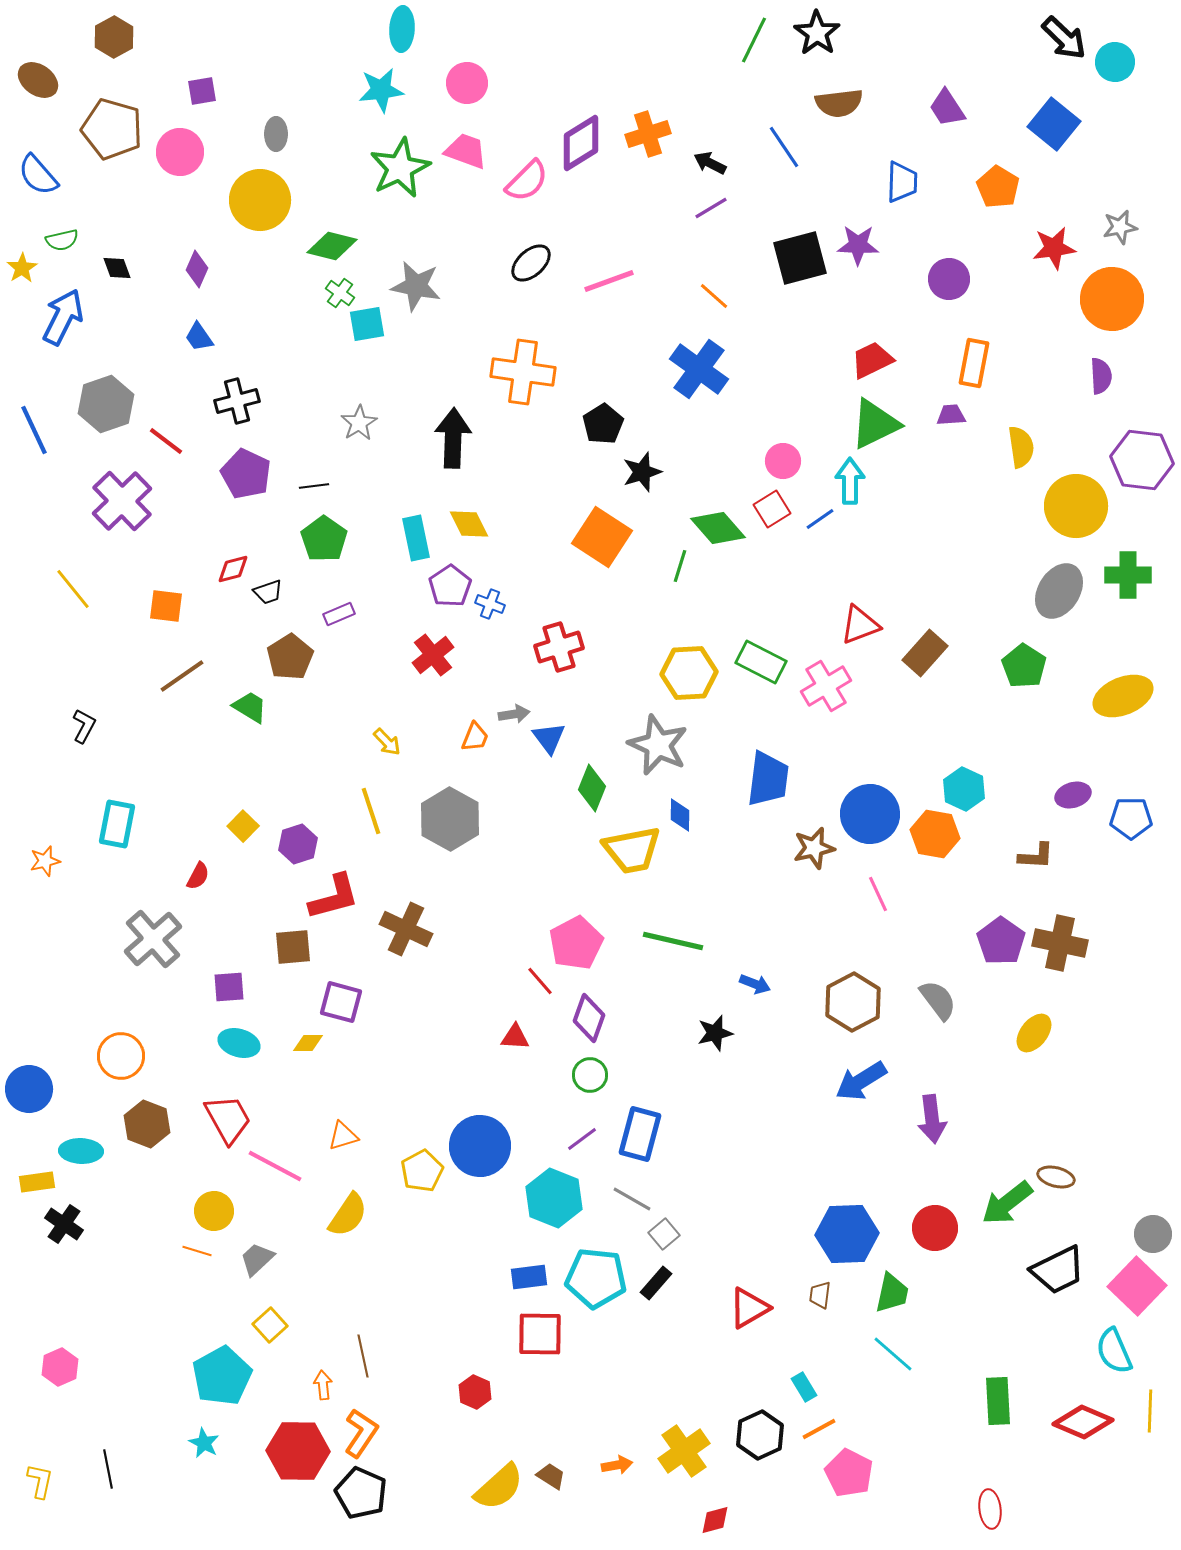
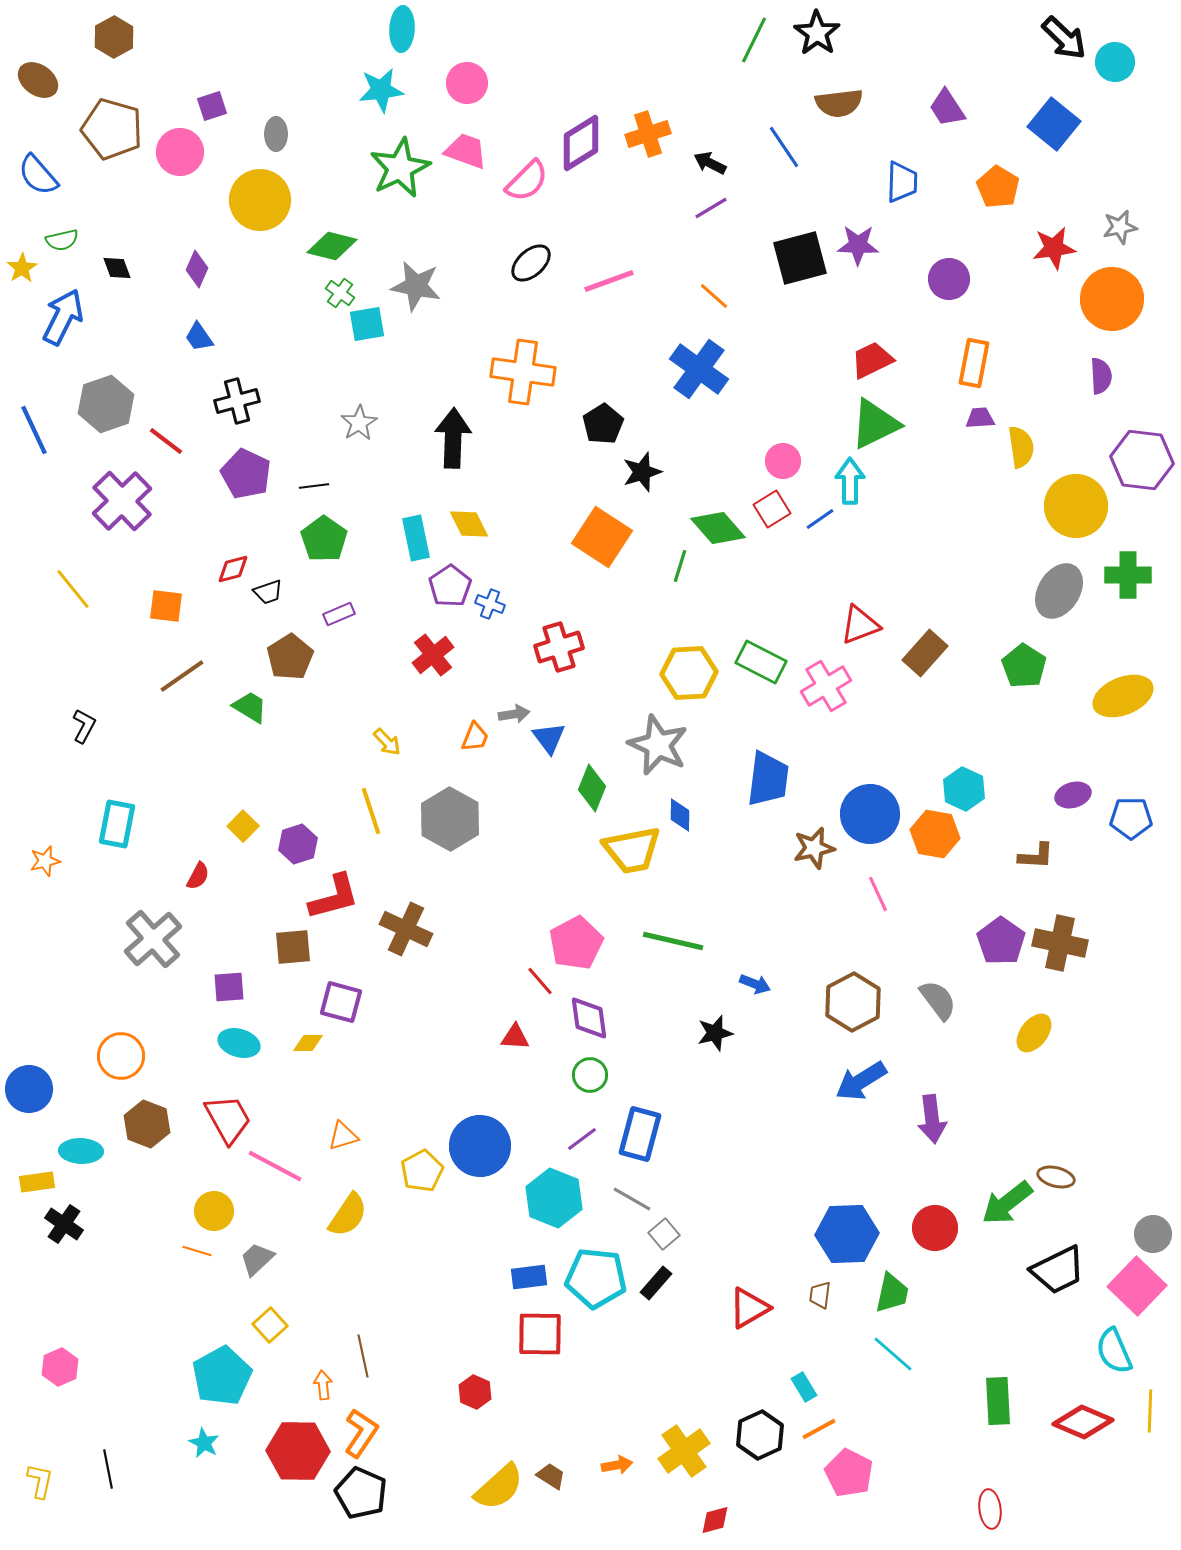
purple square at (202, 91): moved 10 px right, 15 px down; rotated 8 degrees counterclockwise
purple trapezoid at (951, 415): moved 29 px right, 3 px down
purple diamond at (589, 1018): rotated 27 degrees counterclockwise
